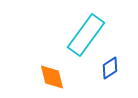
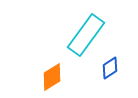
orange diamond: rotated 72 degrees clockwise
